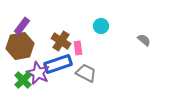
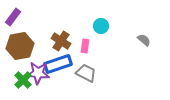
purple rectangle: moved 9 px left, 9 px up
pink rectangle: moved 7 px right, 2 px up; rotated 16 degrees clockwise
purple star: rotated 20 degrees counterclockwise
